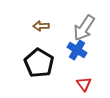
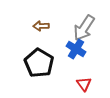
blue cross: moved 1 px left, 1 px up
